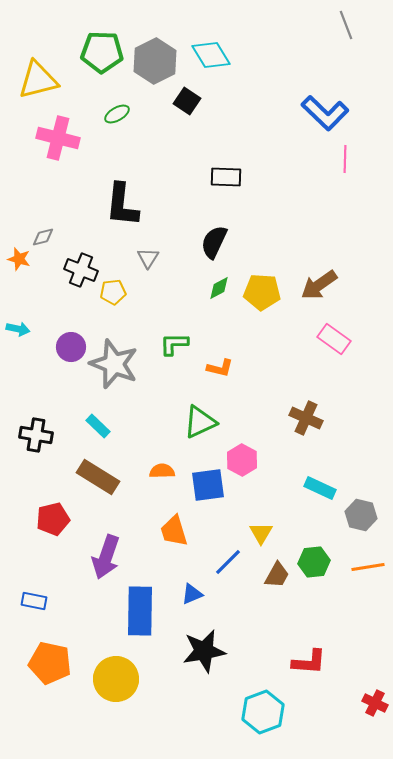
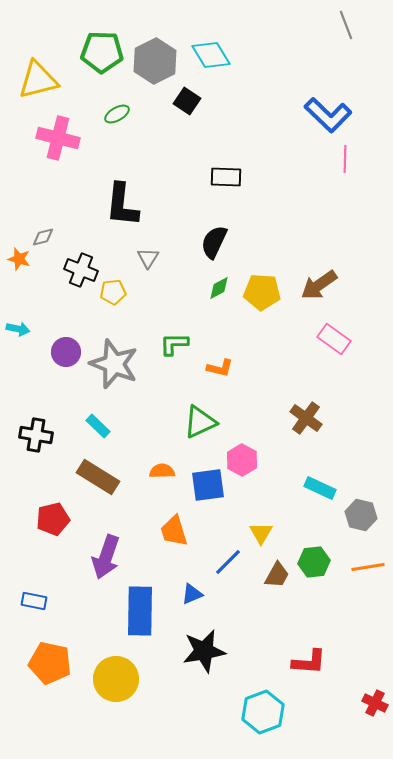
blue L-shape at (325, 113): moved 3 px right, 2 px down
purple circle at (71, 347): moved 5 px left, 5 px down
brown cross at (306, 418): rotated 12 degrees clockwise
